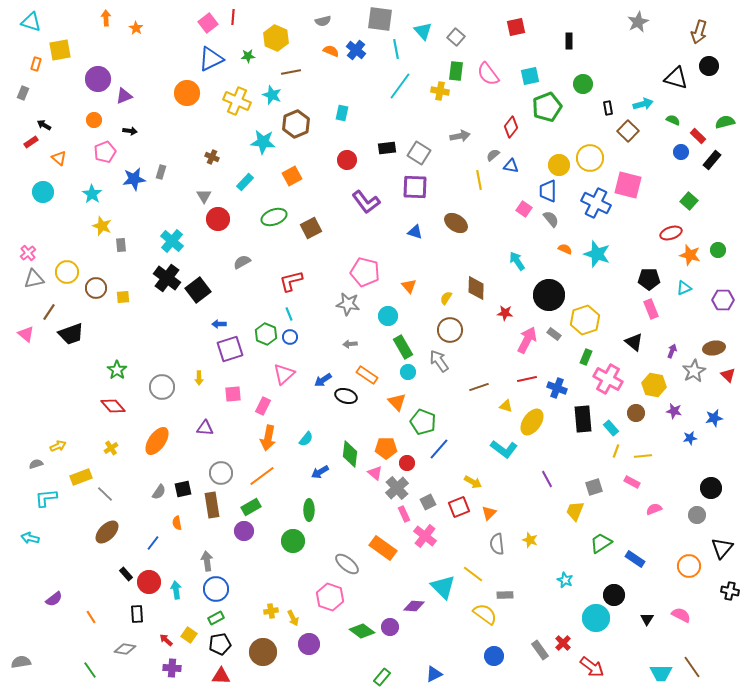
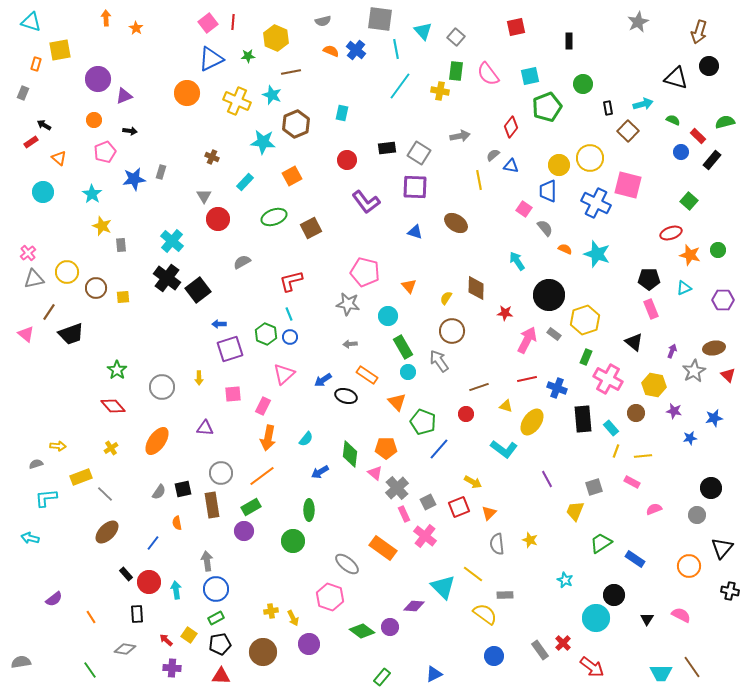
red line at (233, 17): moved 5 px down
gray semicircle at (551, 219): moved 6 px left, 9 px down
brown circle at (450, 330): moved 2 px right, 1 px down
yellow arrow at (58, 446): rotated 28 degrees clockwise
red circle at (407, 463): moved 59 px right, 49 px up
